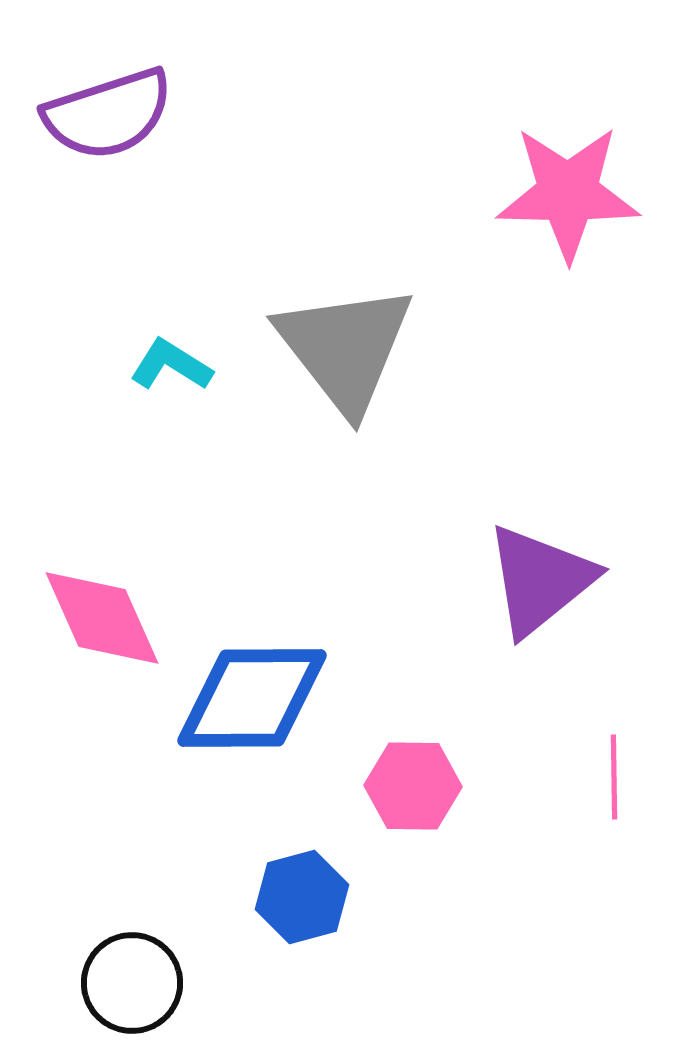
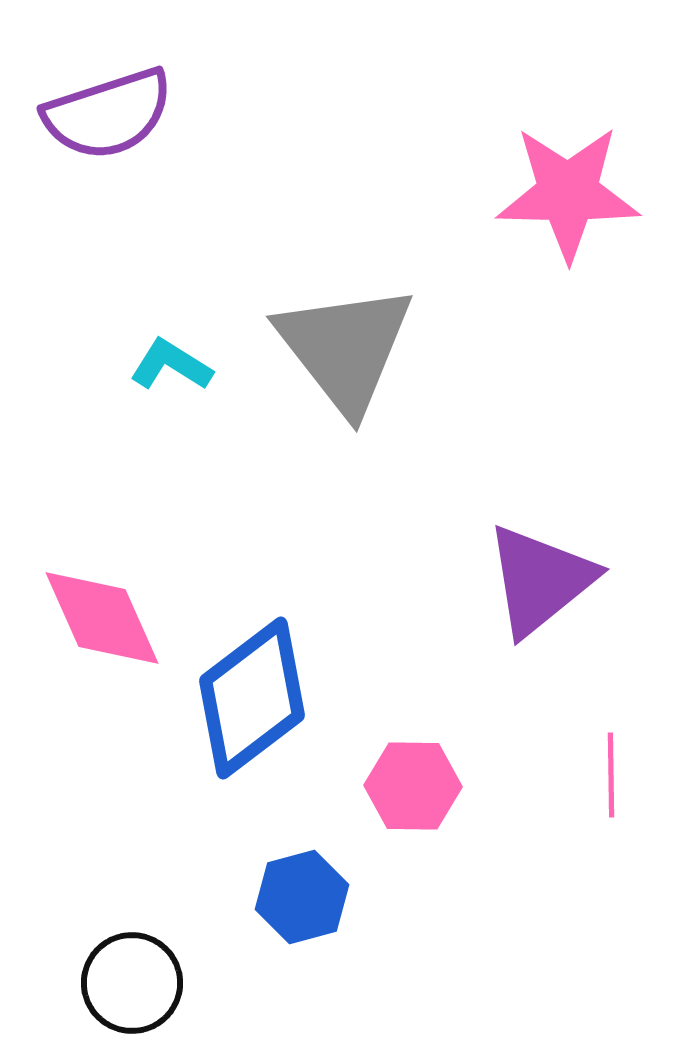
blue diamond: rotated 37 degrees counterclockwise
pink line: moved 3 px left, 2 px up
